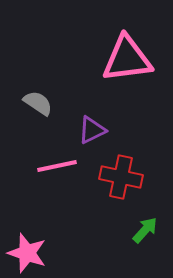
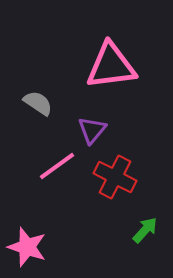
pink triangle: moved 16 px left, 7 px down
purple triangle: rotated 24 degrees counterclockwise
pink line: rotated 24 degrees counterclockwise
red cross: moved 6 px left; rotated 15 degrees clockwise
pink star: moved 6 px up
